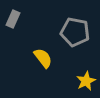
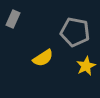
yellow semicircle: rotated 95 degrees clockwise
yellow star: moved 15 px up
